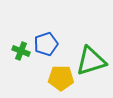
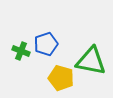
green triangle: rotated 28 degrees clockwise
yellow pentagon: rotated 15 degrees clockwise
